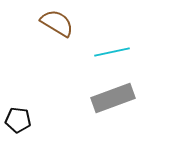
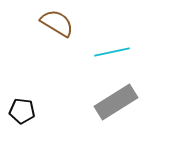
gray rectangle: moved 3 px right, 4 px down; rotated 12 degrees counterclockwise
black pentagon: moved 4 px right, 9 px up
